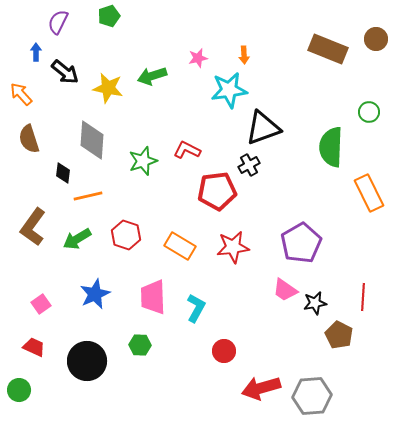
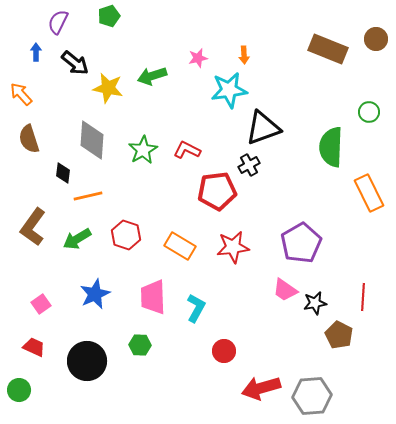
black arrow at (65, 72): moved 10 px right, 9 px up
green star at (143, 161): moved 11 px up; rotated 12 degrees counterclockwise
